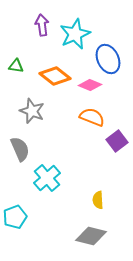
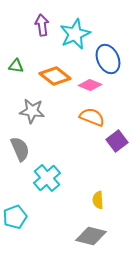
gray star: rotated 15 degrees counterclockwise
